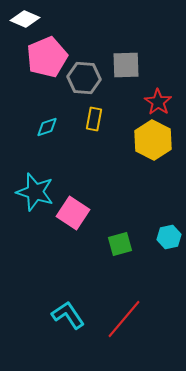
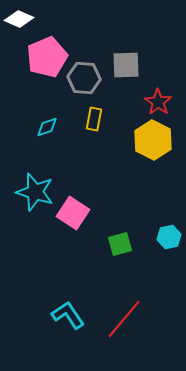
white diamond: moved 6 px left
